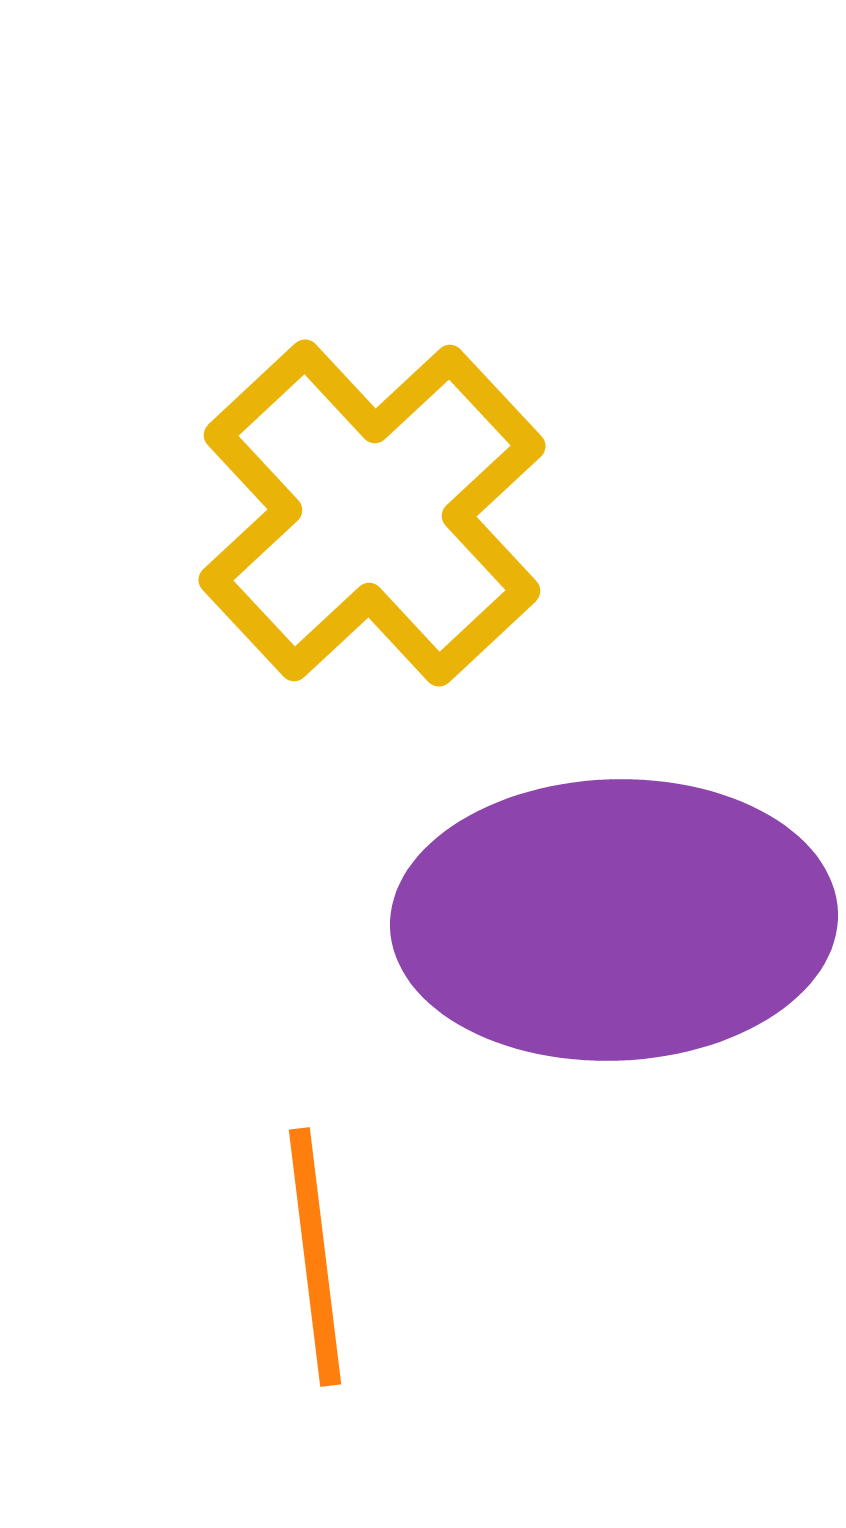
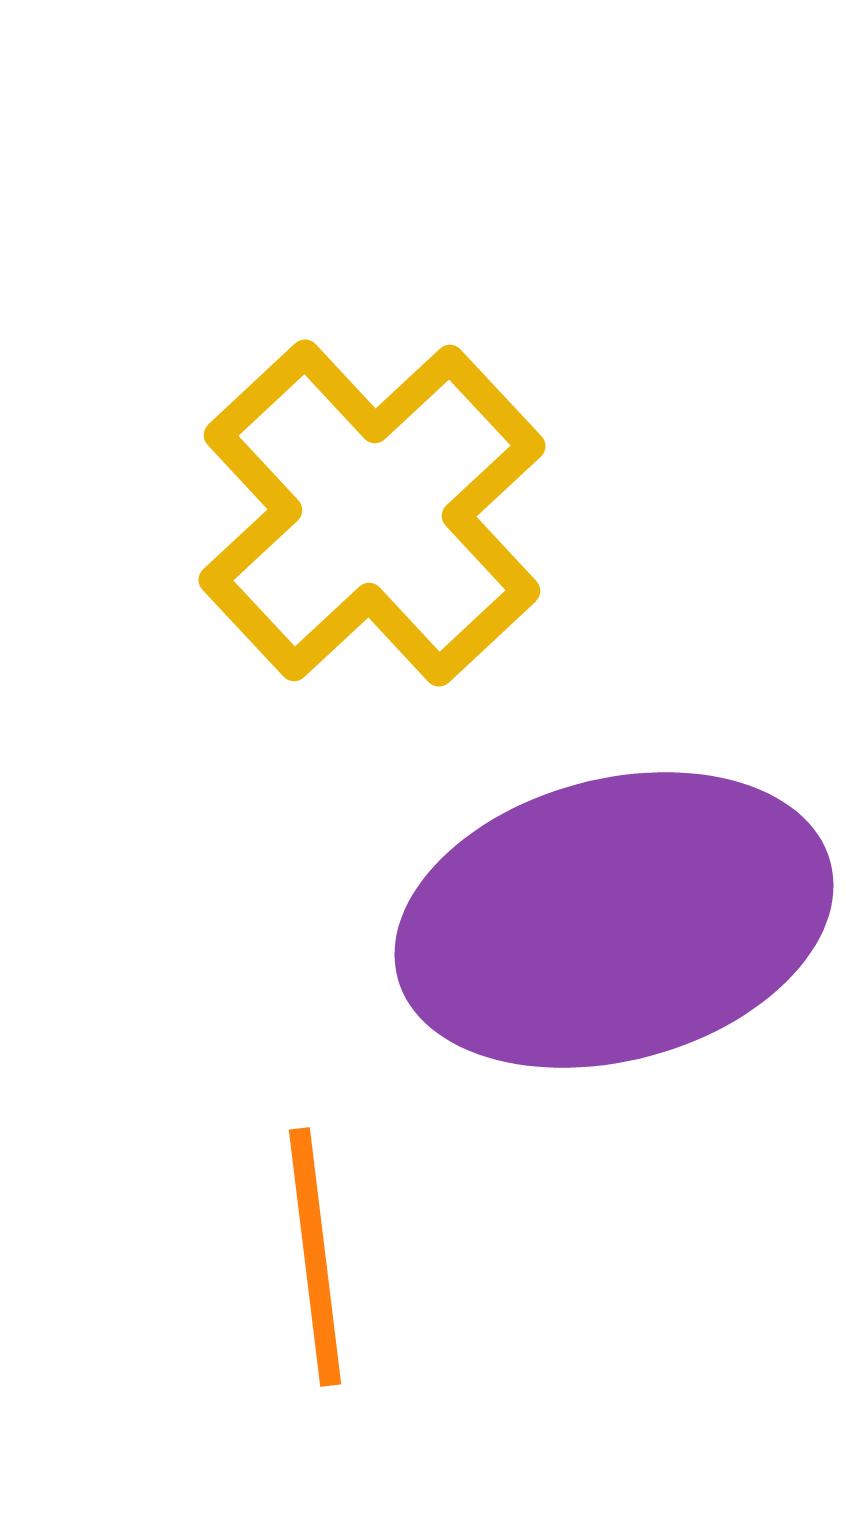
purple ellipse: rotated 13 degrees counterclockwise
